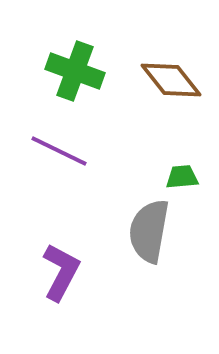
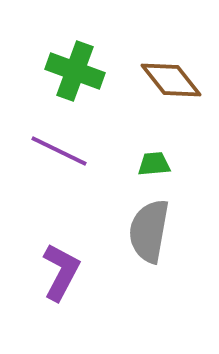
green trapezoid: moved 28 px left, 13 px up
